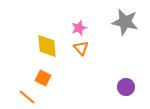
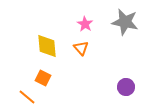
pink star: moved 6 px right, 4 px up; rotated 21 degrees counterclockwise
